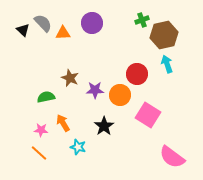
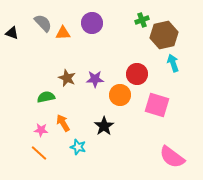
black triangle: moved 11 px left, 3 px down; rotated 24 degrees counterclockwise
cyan arrow: moved 6 px right, 1 px up
brown star: moved 3 px left
purple star: moved 11 px up
pink square: moved 9 px right, 10 px up; rotated 15 degrees counterclockwise
